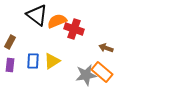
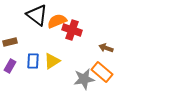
red cross: moved 2 px left, 1 px down
brown rectangle: rotated 48 degrees clockwise
purple rectangle: moved 1 px down; rotated 24 degrees clockwise
gray star: moved 2 px left, 4 px down
